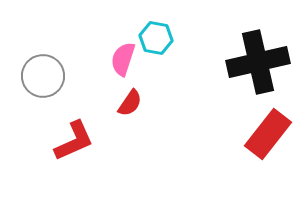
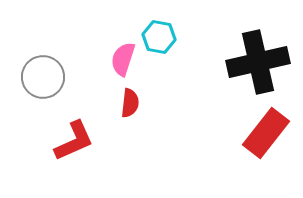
cyan hexagon: moved 3 px right, 1 px up
gray circle: moved 1 px down
red semicircle: rotated 28 degrees counterclockwise
red rectangle: moved 2 px left, 1 px up
